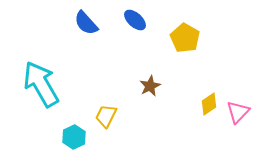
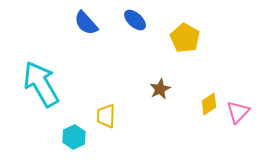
brown star: moved 10 px right, 3 px down
yellow trapezoid: rotated 25 degrees counterclockwise
